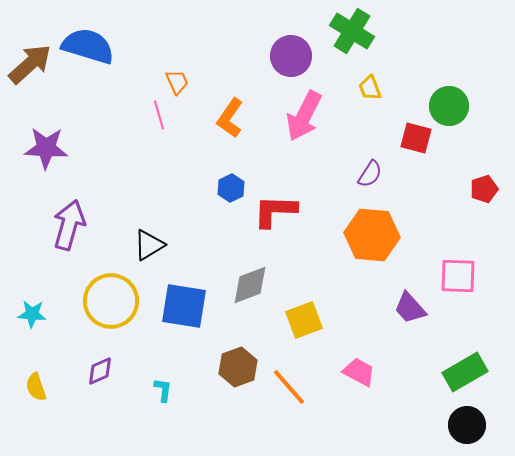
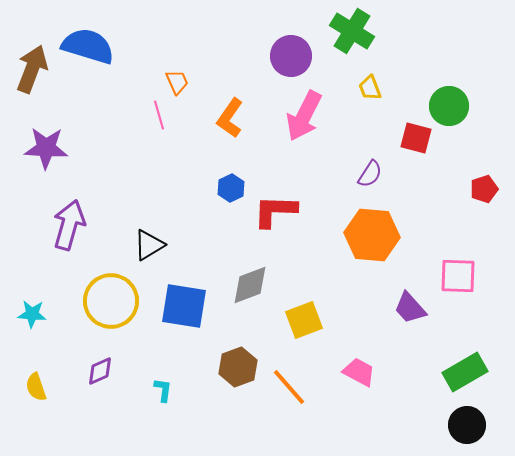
brown arrow: moved 2 px right, 5 px down; rotated 27 degrees counterclockwise
